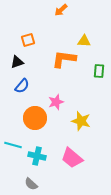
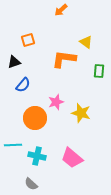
yellow triangle: moved 2 px right, 1 px down; rotated 32 degrees clockwise
black triangle: moved 3 px left
blue semicircle: moved 1 px right, 1 px up
yellow star: moved 8 px up
cyan line: rotated 18 degrees counterclockwise
